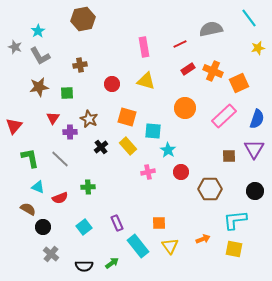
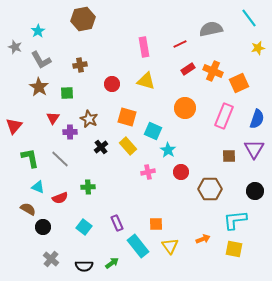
gray L-shape at (40, 56): moved 1 px right, 4 px down
brown star at (39, 87): rotated 30 degrees counterclockwise
pink rectangle at (224, 116): rotated 25 degrees counterclockwise
cyan square at (153, 131): rotated 18 degrees clockwise
orange square at (159, 223): moved 3 px left, 1 px down
cyan square at (84, 227): rotated 14 degrees counterclockwise
gray cross at (51, 254): moved 5 px down
